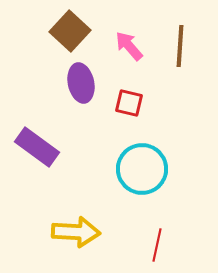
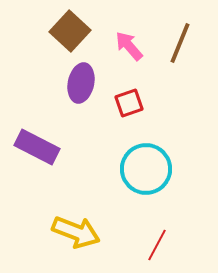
brown line: moved 3 px up; rotated 18 degrees clockwise
purple ellipse: rotated 24 degrees clockwise
red square: rotated 32 degrees counterclockwise
purple rectangle: rotated 9 degrees counterclockwise
cyan circle: moved 4 px right
yellow arrow: rotated 18 degrees clockwise
red line: rotated 16 degrees clockwise
